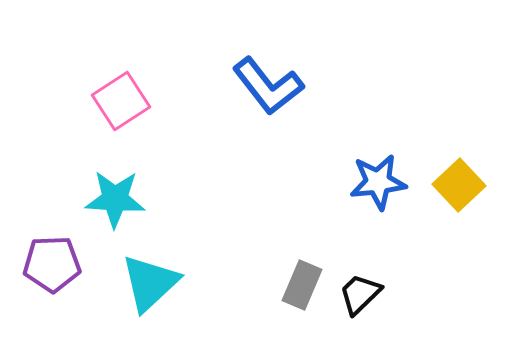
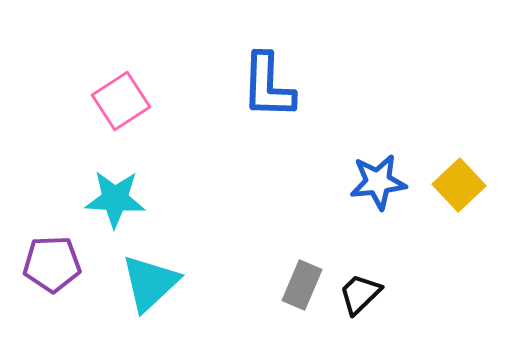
blue L-shape: rotated 40 degrees clockwise
